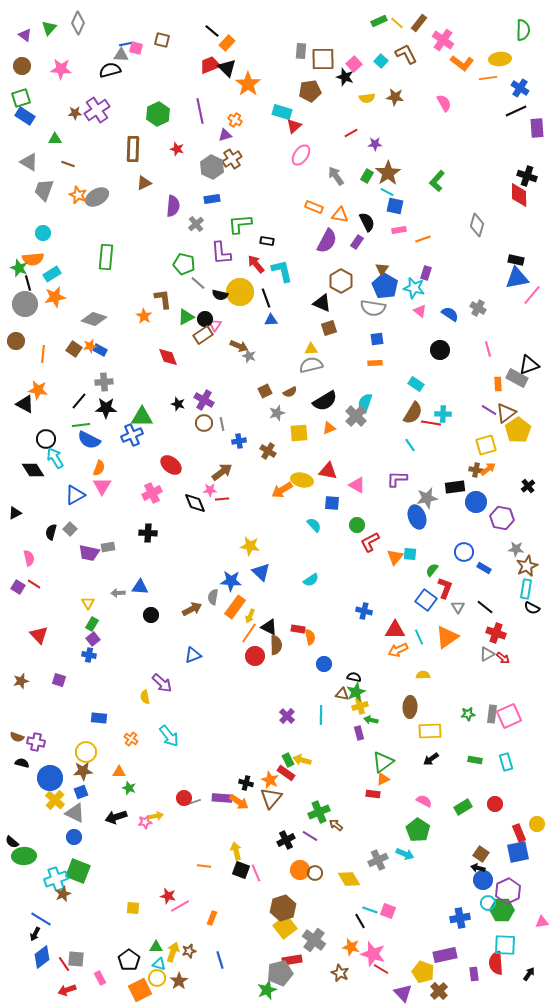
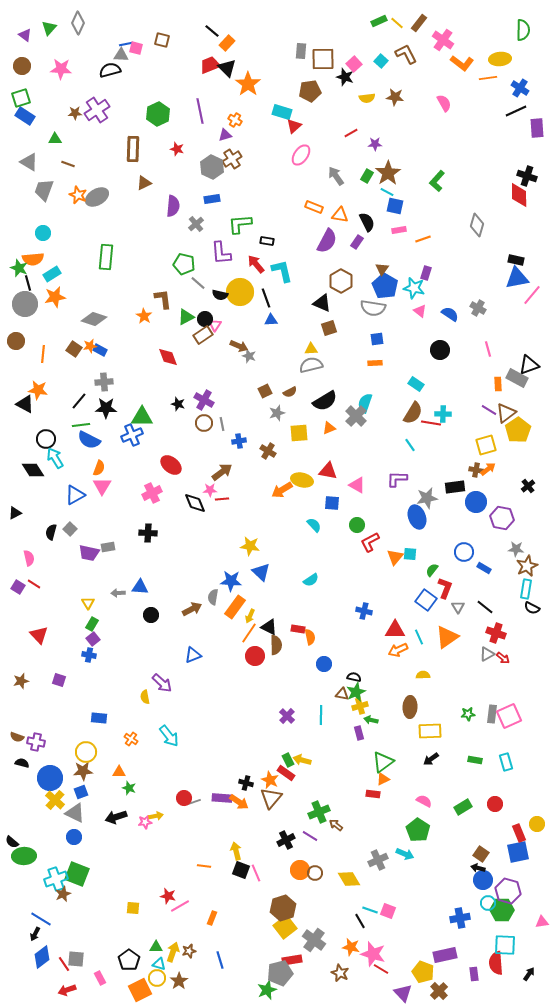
green square at (78, 871): moved 1 px left, 3 px down
purple hexagon at (508, 891): rotated 20 degrees counterclockwise
